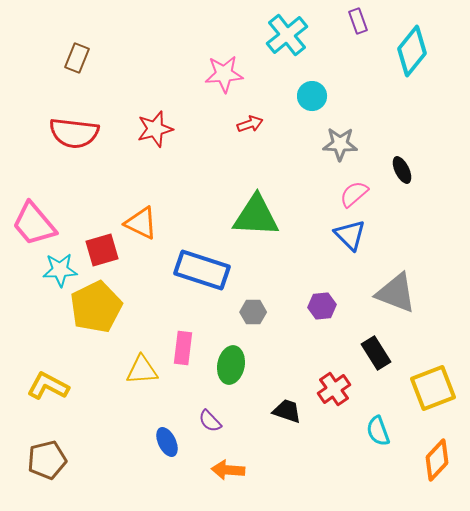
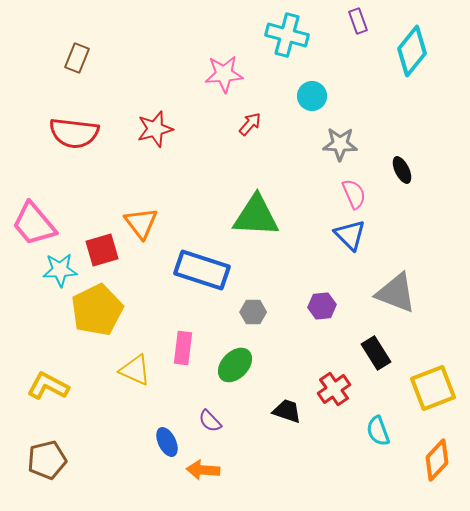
cyan cross: rotated 36 degrees counterclockwise
red arrow: rotated 30 degrees counterclockwise
pink semicircle: rotated 108 degrees clockwise
orange triangle: rotated 27 degrees clockwise
yellow pentagon: moved 1 px right, 3 px down
green ellipse: moved 4 px right; rotated 33 degrees clockwise
yellow triangle: moved 7 px left; rotated 28 degrees clockwise
orange arrow: moved 25 px left
